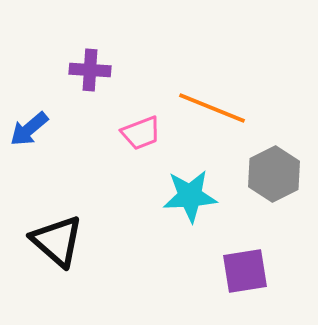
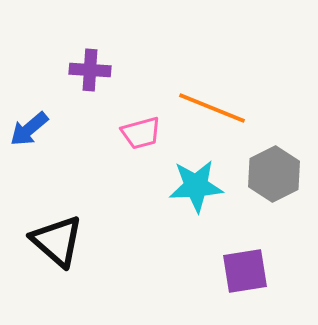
pink trapezoid: rotated 6 degrees clockwise
cyan star: moved 6 px right, 10 px up
